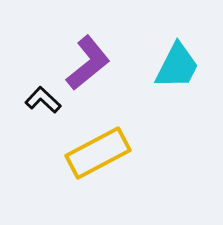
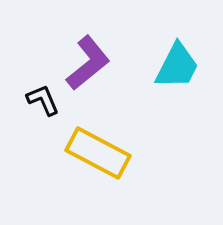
black L-shape: rotated 24 degrees clockwise
yellow rectangle: rotated 56 degrees clockwise
